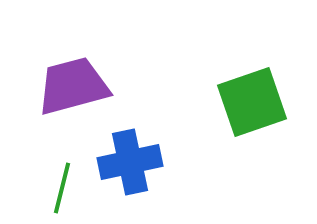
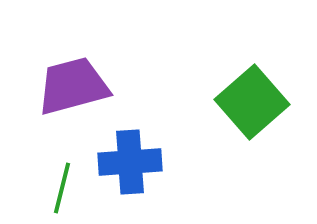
green square: rotated 22 degrees counterclockwise
blue cross: rotated 8 degrees clockwise
